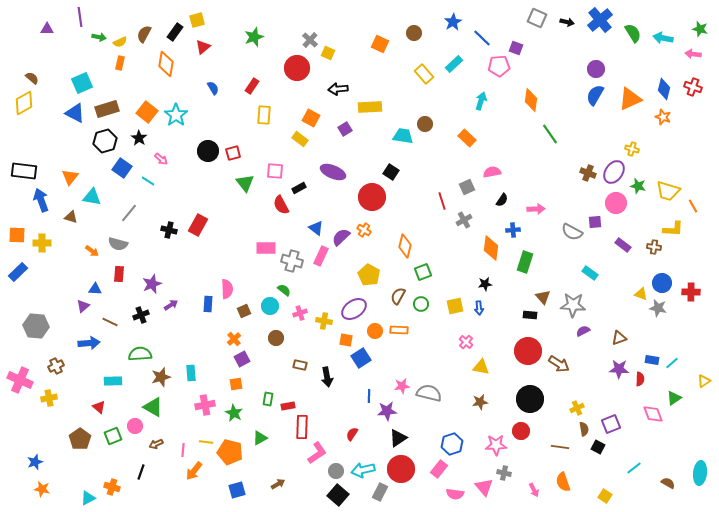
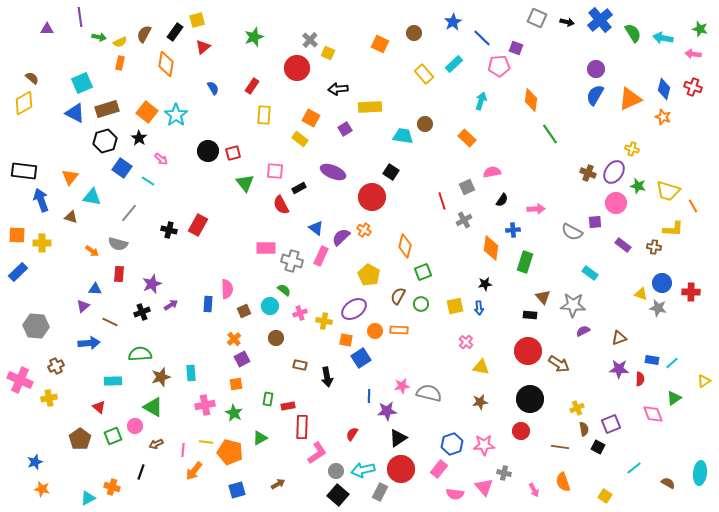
black cross at (141, 315): moved 1 px right, 3 px up
pink star at (496, 445): moved 12 px left
